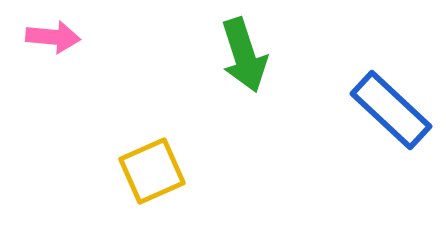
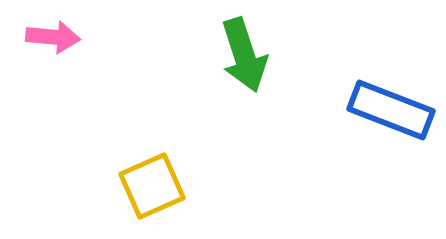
blue rectangle: rotated 22 degrees counterclockwise
yellow square: moved 15 px down
